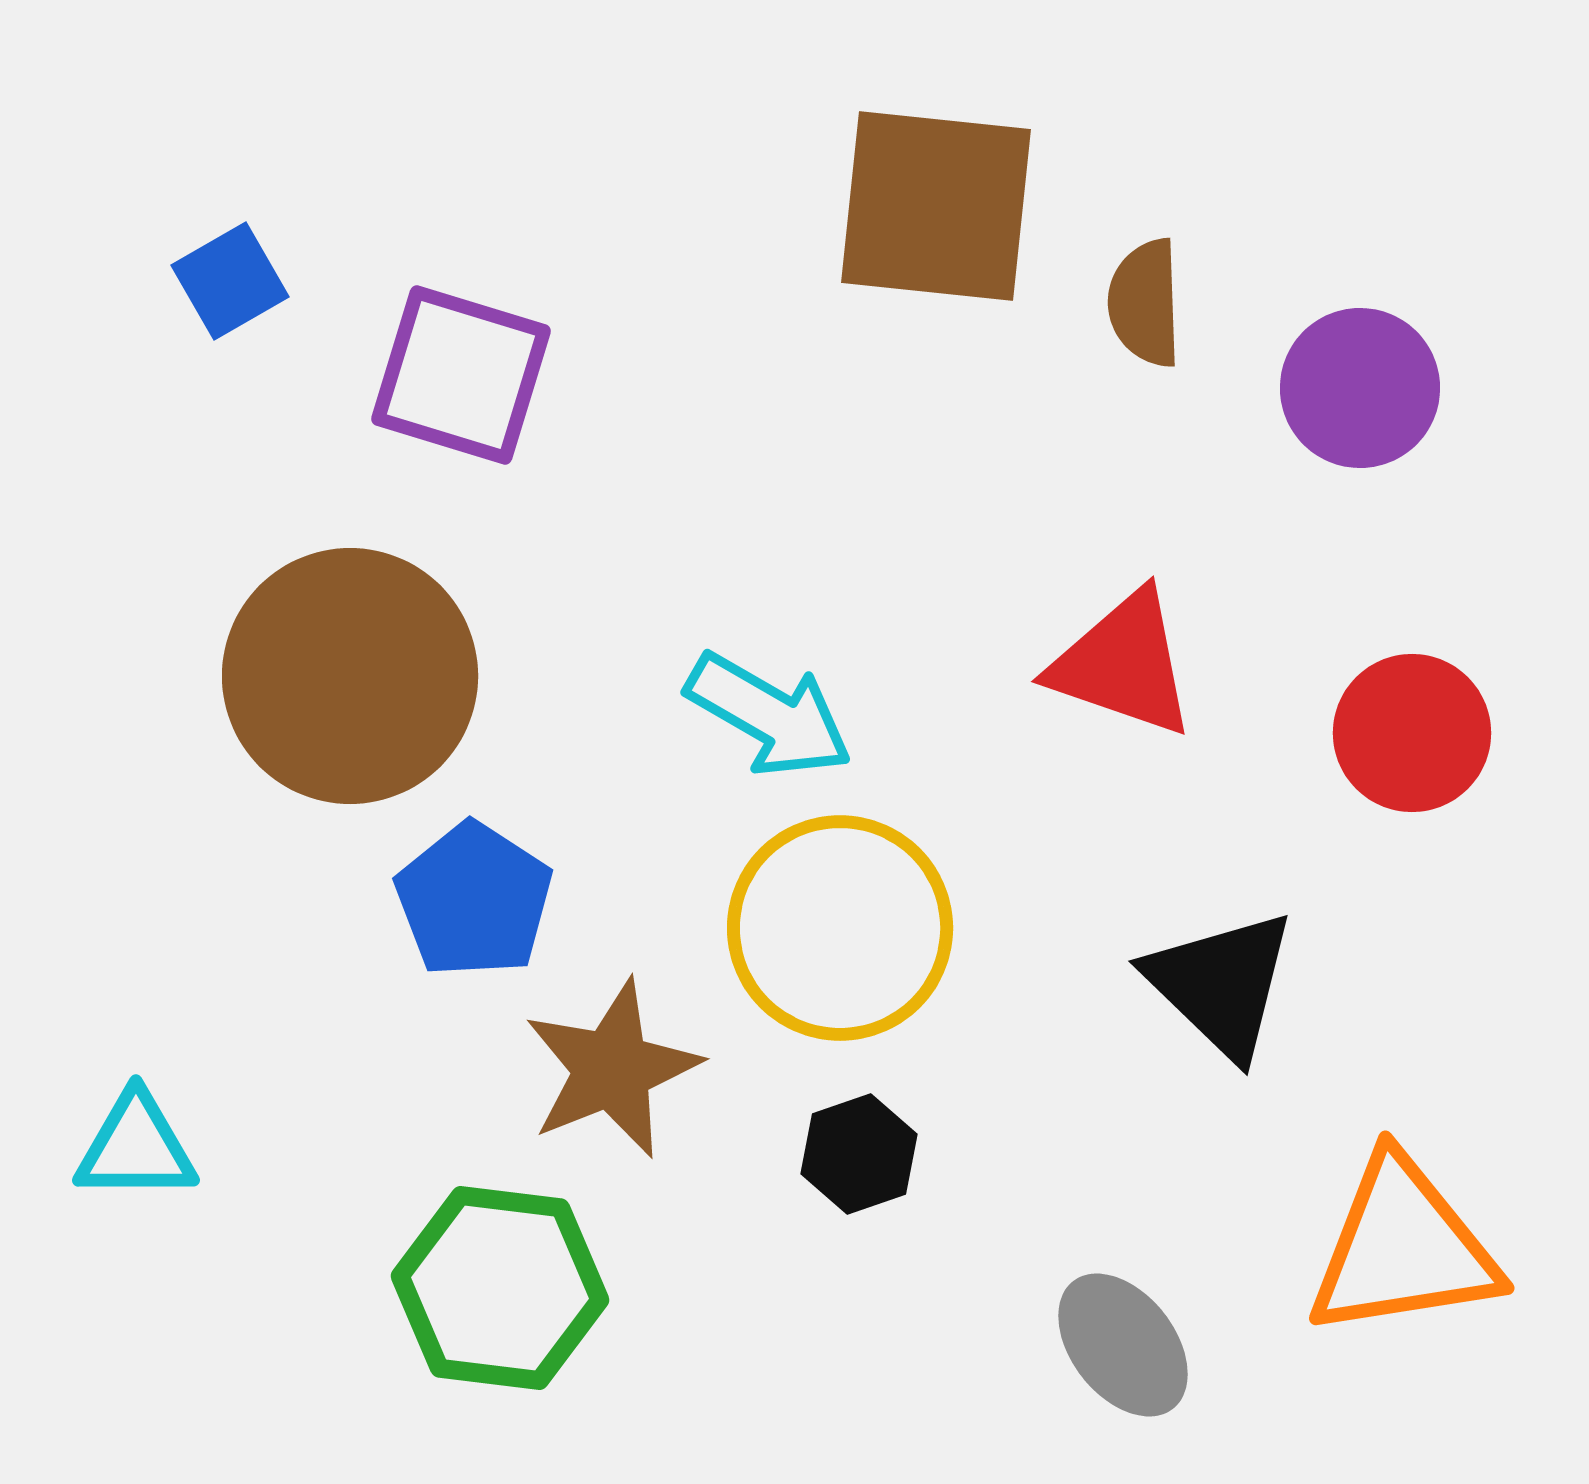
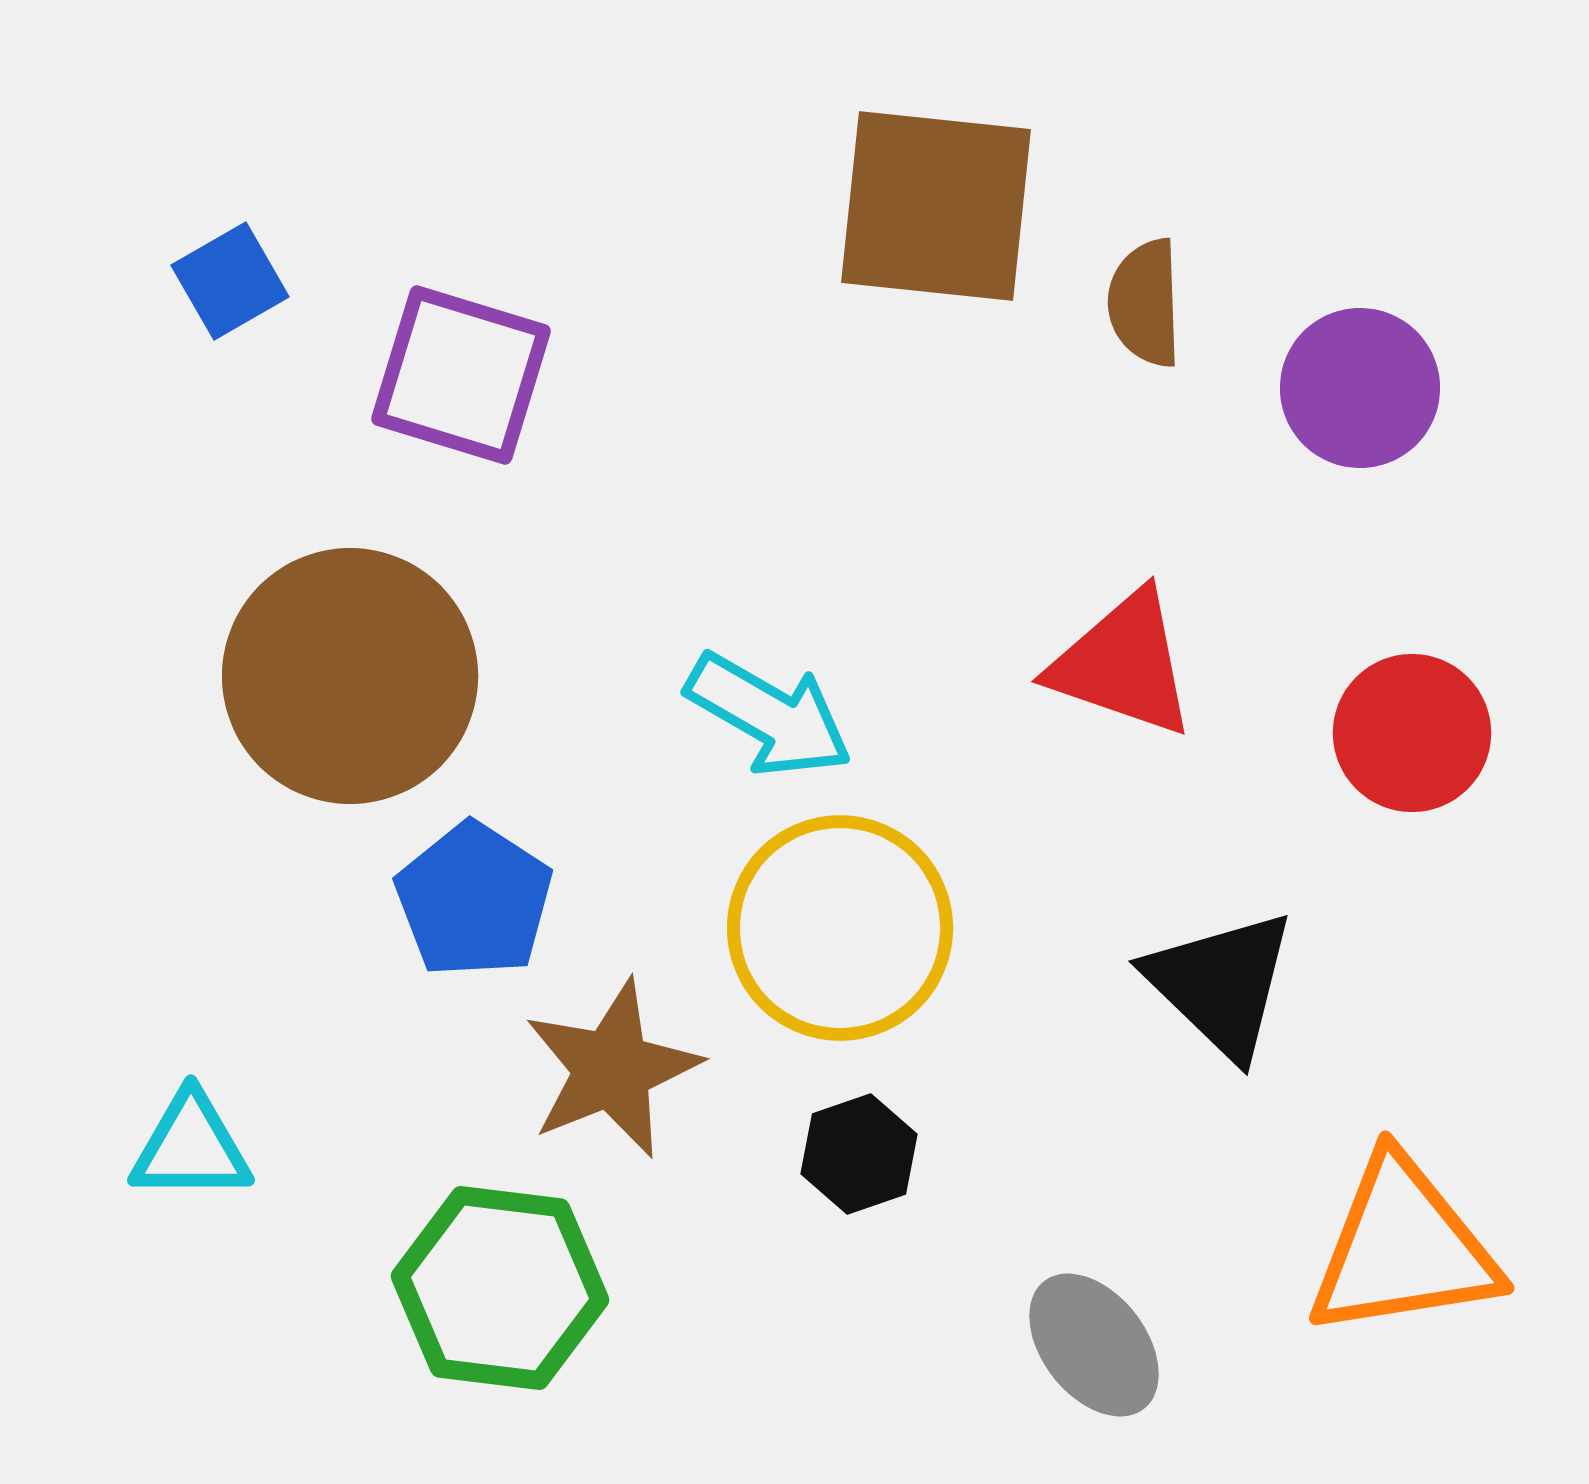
cyan triangle: moved 55 px right
gray ellipse: moved 29 px left
